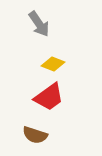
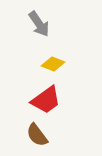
red trapezoid: moved 3 px left, 3 px down
brown semicircle: moved 2 px right; rotated 35 degrees clockwise
